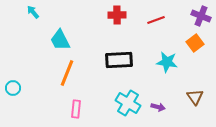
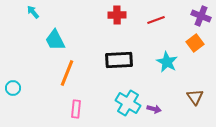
cyan trapezoid: moved 5 px left
cyan star: rotated 20 degrees clockwise
purple arrow: moved 4 px left, 2 px down
